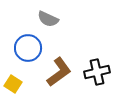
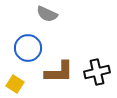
gray semicircle: moved 1 px left, 5 px up
brown L-shape: rotated 36 degrees clockwise
yellow square: moved 2 px right
